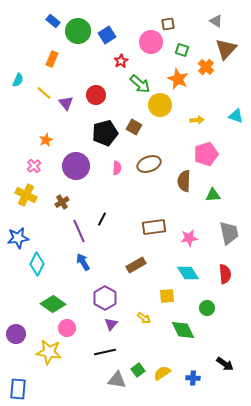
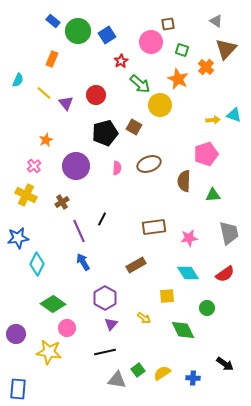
cyan triangle at (236, 116): moved 2 px left, 1 px up
yellow arrow at (197, 120): moved 16 px right
red semicircle at (225, 274): rotated 60 degrees clockwise
